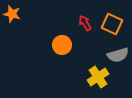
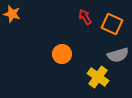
red arrow: moved 6 px up
orange circle: moved 9 px down
yellow cross: rotated 20 degrees counterclockwise
